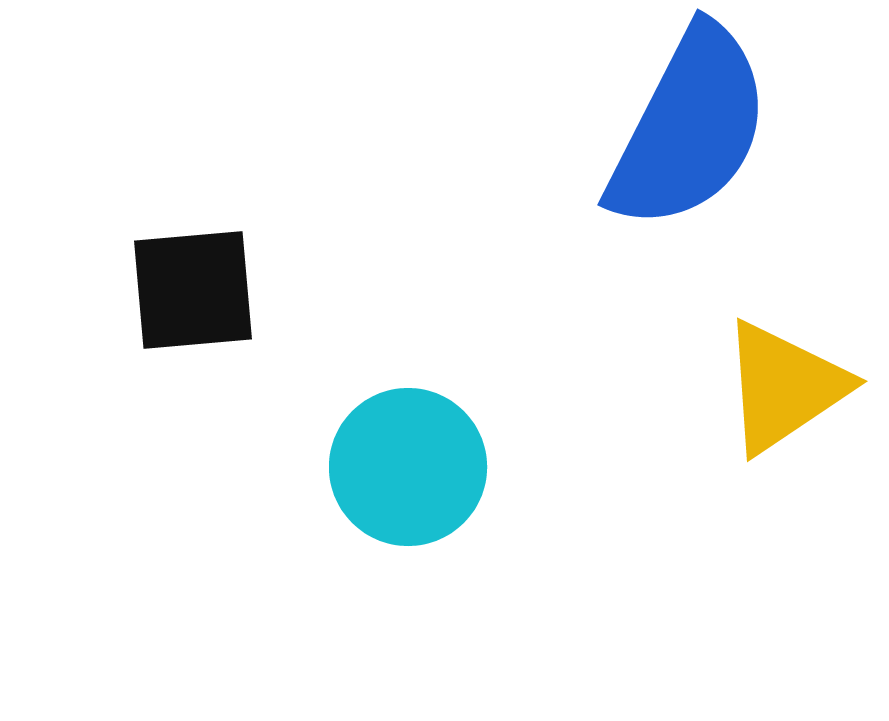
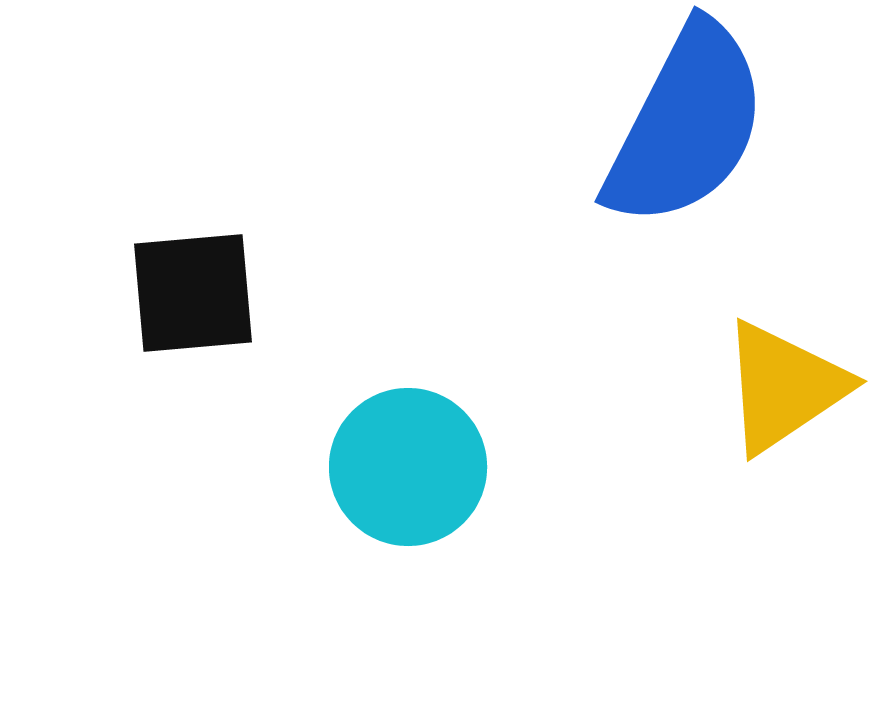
blue semicircle: moved 3 px left, 3 px up
black square: moved 3 px down
